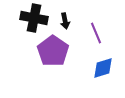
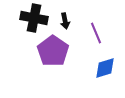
blue diamond: moved 2 px right
